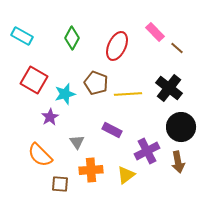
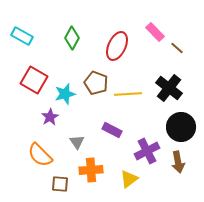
yellow triangle: moved 3 px right, 4 px down
